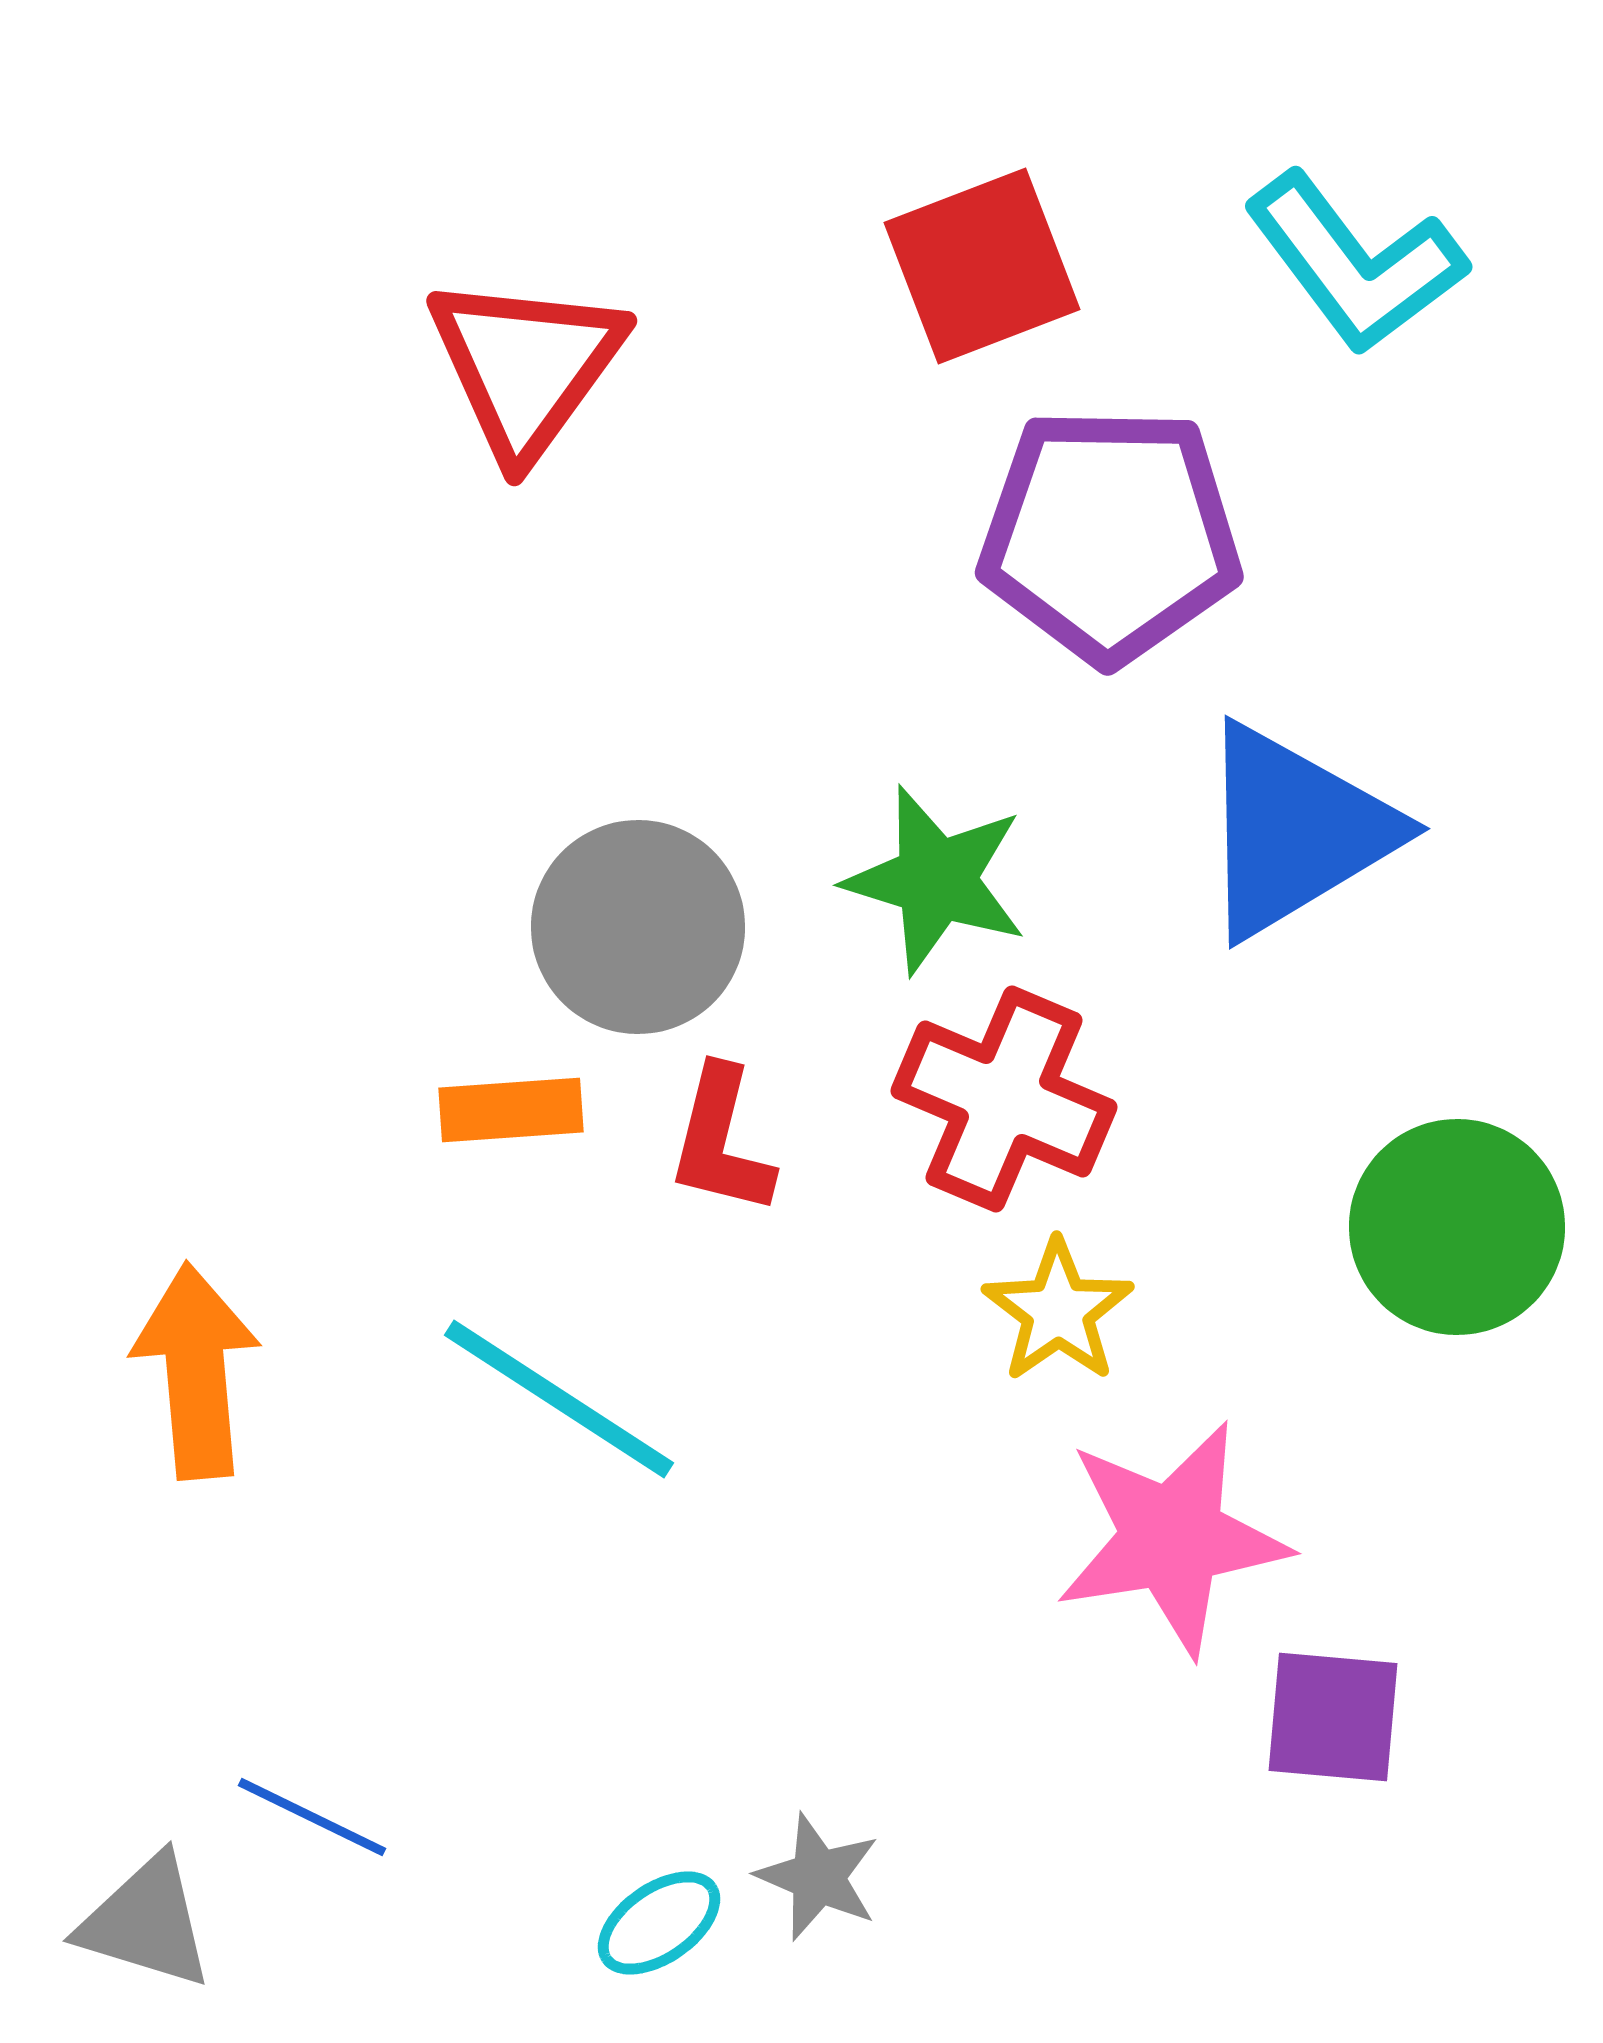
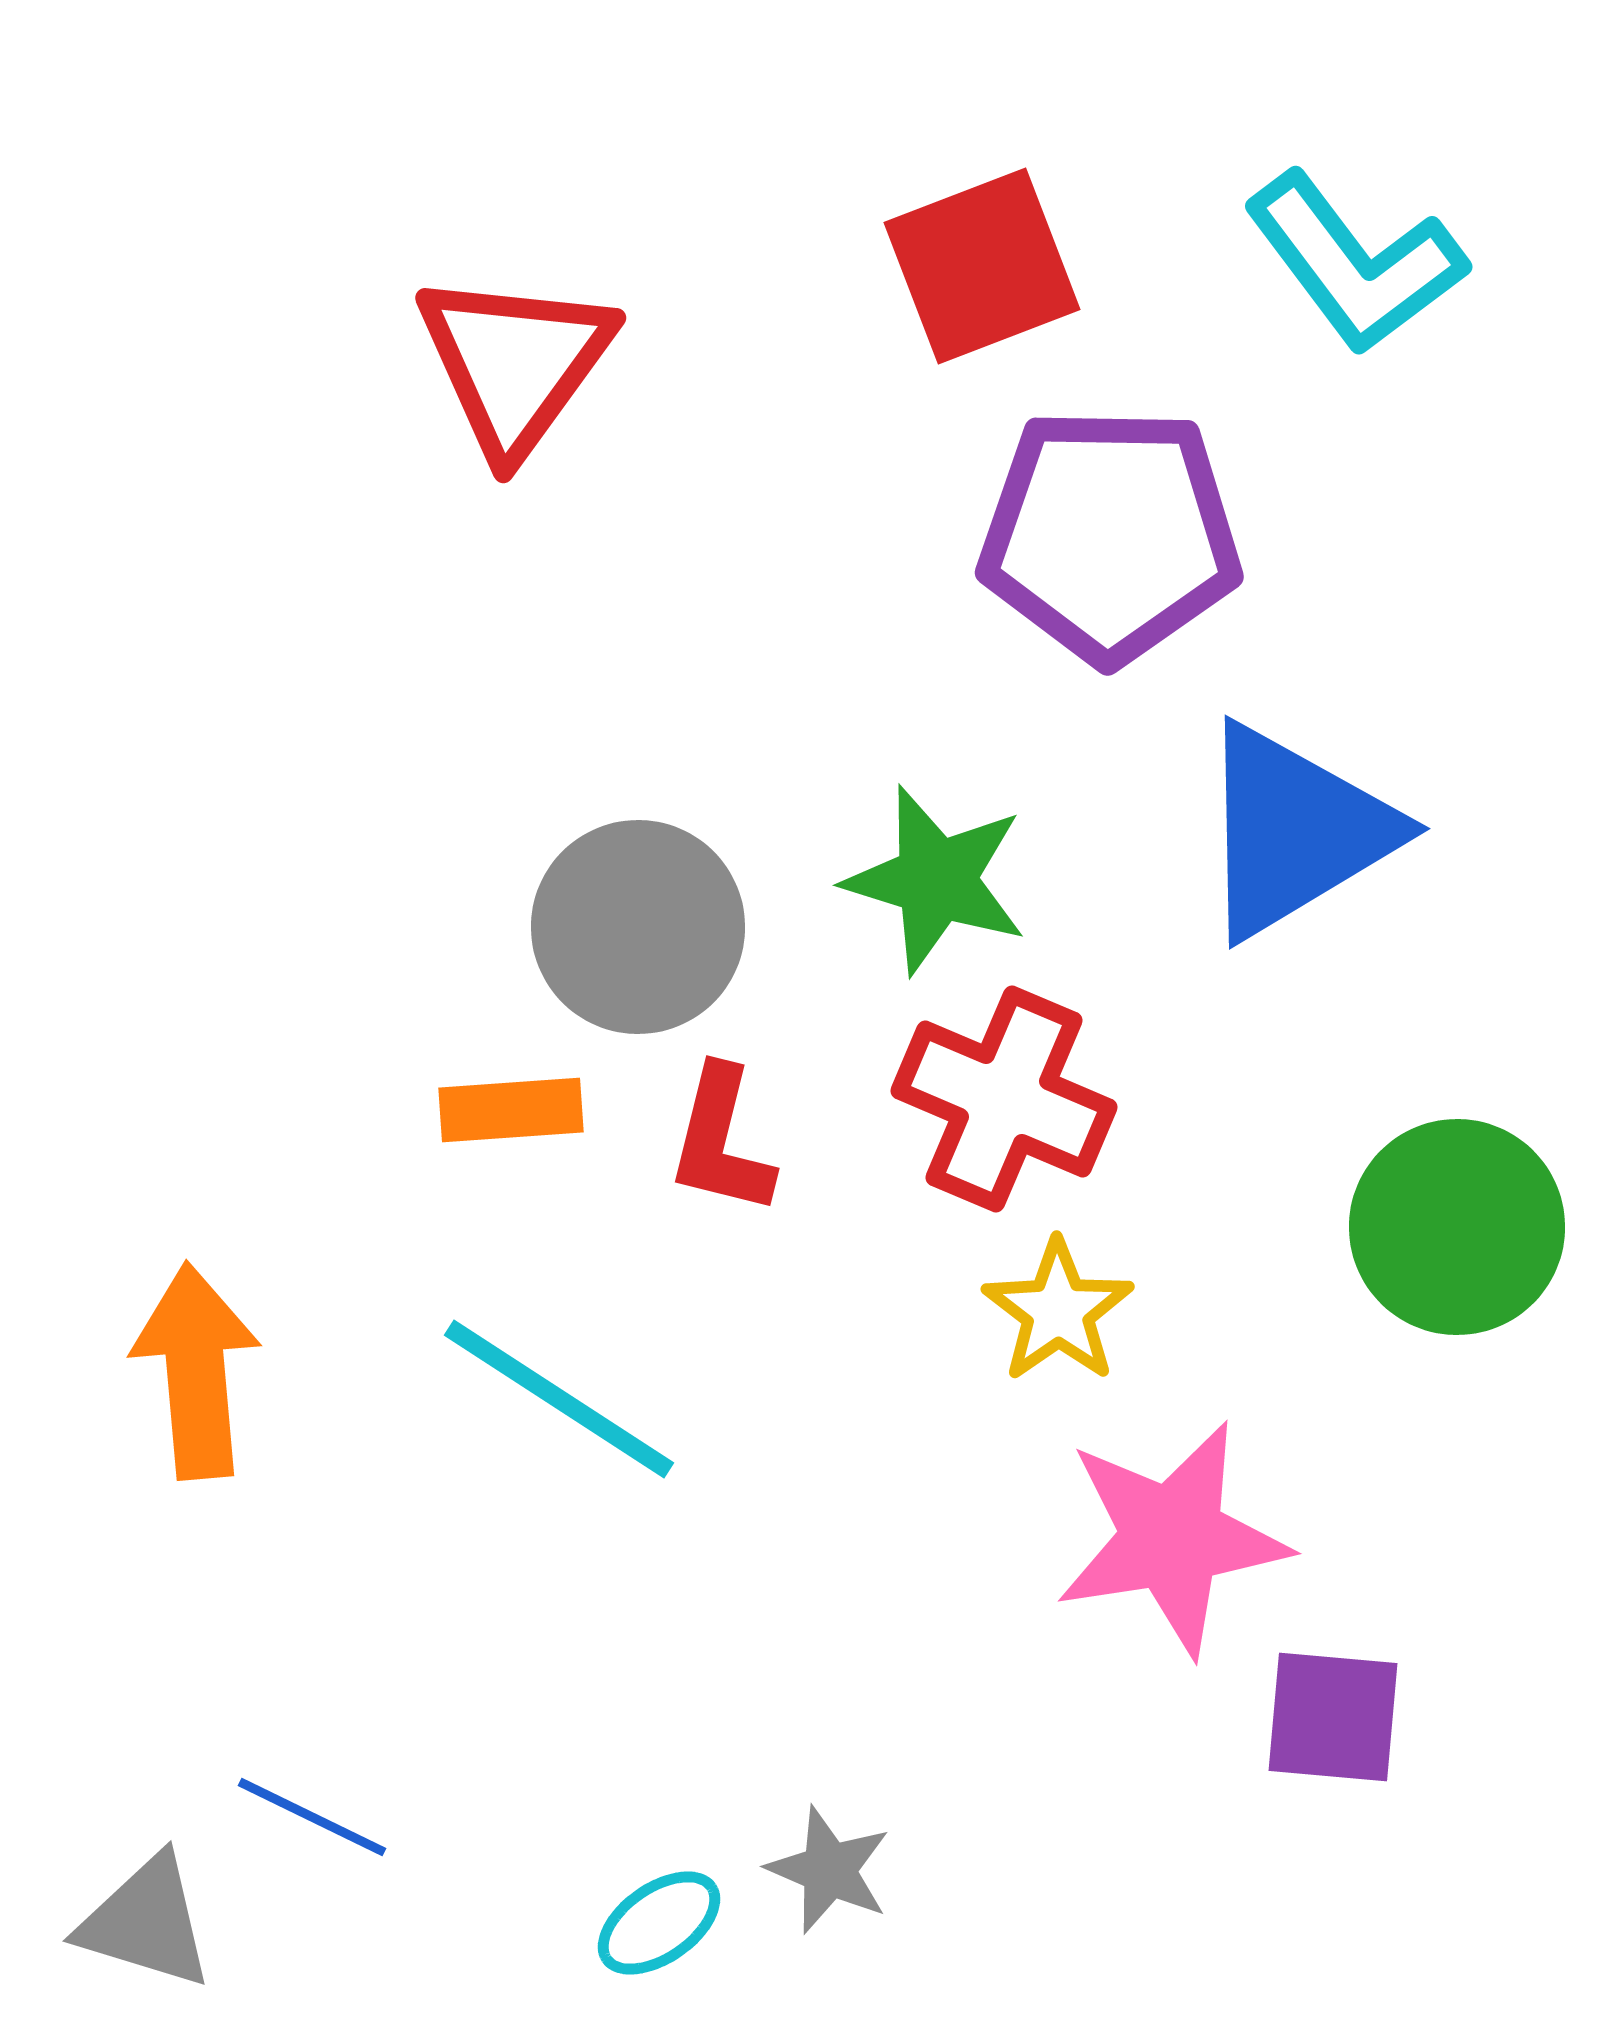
red triangle: moved 11 px left, 3 px up
gray star: moved 11 px right, 7 px up
